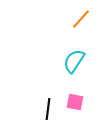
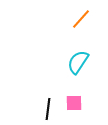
cyan semicircle: moved 4 px right, 1 px down
pink square: moved 1 px left, 1 px down; rotated 12 degrees counterclockwise
